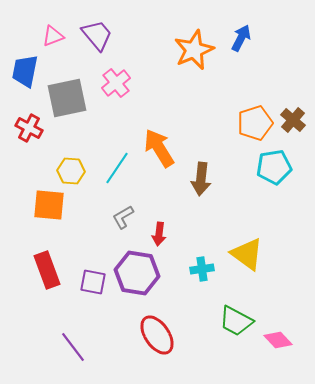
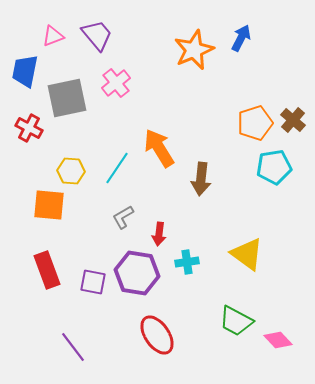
cyan cross: moved 15 px left, 7 px up
